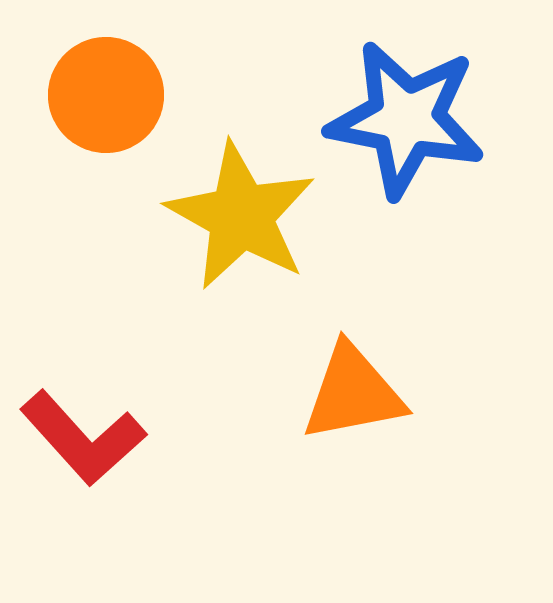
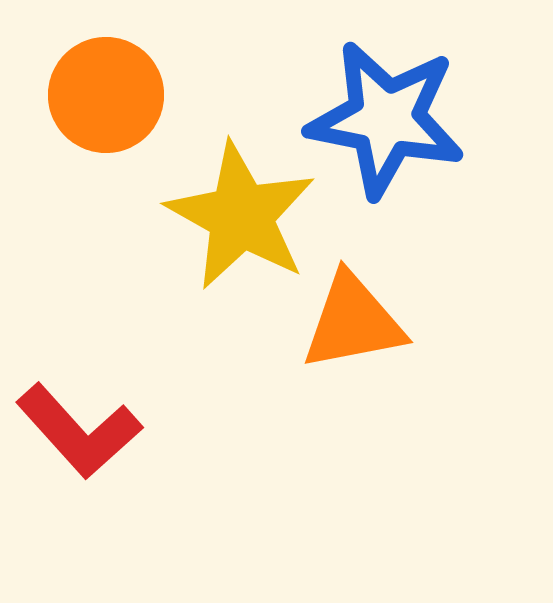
blue star: moved 20 px left
orange triangle: moved 71 px up
red L-shape: moved 4 px left, 7 px up
